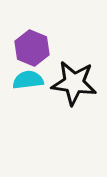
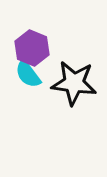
cyan semicircle: moved 6 px up; rotated 120 degrees counterclockwise
